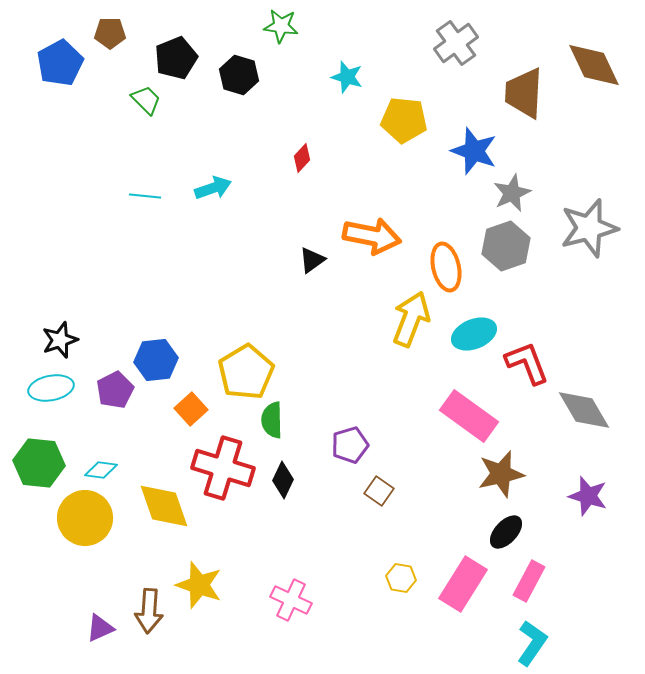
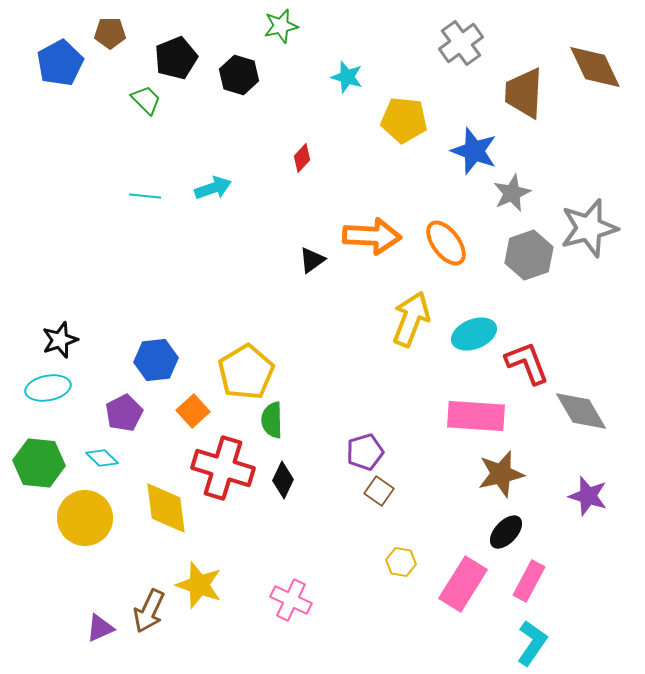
green star at (281, 26): rotated 20 degrees counterclockwise
gray cross at (456, 43): moved 5 px right
brown diamond at (594, 65): moved 1 px right, 2 px down
orange arrow at (372, 236): rotated 8 degrees counterclockwise
gray hexagon at (506, 246): moved 23 px right, 9 px down
orange ellipse at (446, 267): moved 24 px up; rotated 24 degrees counterclockwise
cyan ellipse at (51, 388): moved 3 px left
purple pentagon at (115, 390): moved 9 px right, 23 px down
orange square at (191, 409): moved 2 px right, 2 px down
gray diamond at (584, 410): moved 3 px left, 1 px down
pink rectangle at (469, 416): moved 7 px right; rotated 32 degrees counterclockwise
purple pentagon at (350, 445): moved 15 px right, 7 px down
cyan diamond at (101, 470): moved 1 px right, 12 px up; rotated 36 degrees clockwise
yellow diamond at (164, 506): moved 2 px right, 2 px down; rotated 12 degrees clockwise
yellow hexagon at (401, 578): moved 16 px up
brown arrow at (149, 611): rotated 21 degrees clockwise
